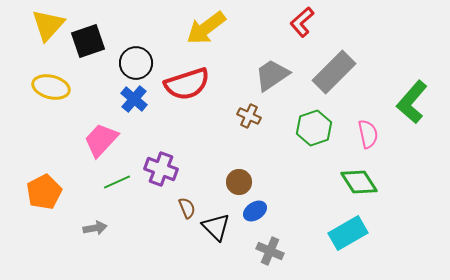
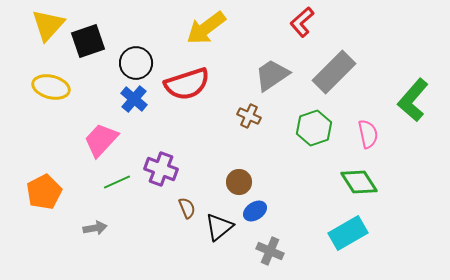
green L-shape: moved 1 px right, 2 px up
black triangle: moved 3 px right; rotated 36 degrees clockwise
